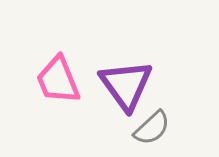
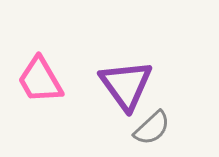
pink trapezoid: moved 18 px left; rotated 8 degrees counterclockwise
